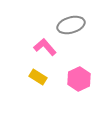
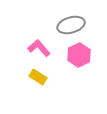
pink L-shape: moved 6 px left, 1 px down
pink hexagon: moved 24 px up
